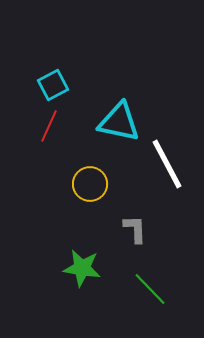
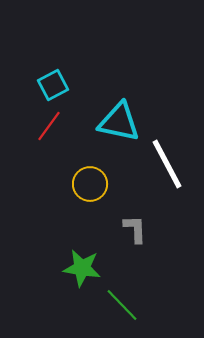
red line: rotated 12 degrees clockwise
green line: moved 28 px left, 16 px down
